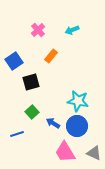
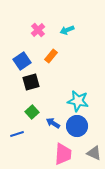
cyan arrow: moved 5 px left
blue square: moved 8 px right
pink trapezoid: moved 2 px left, 2 px down; rotated 145 degrees counterclockwise
